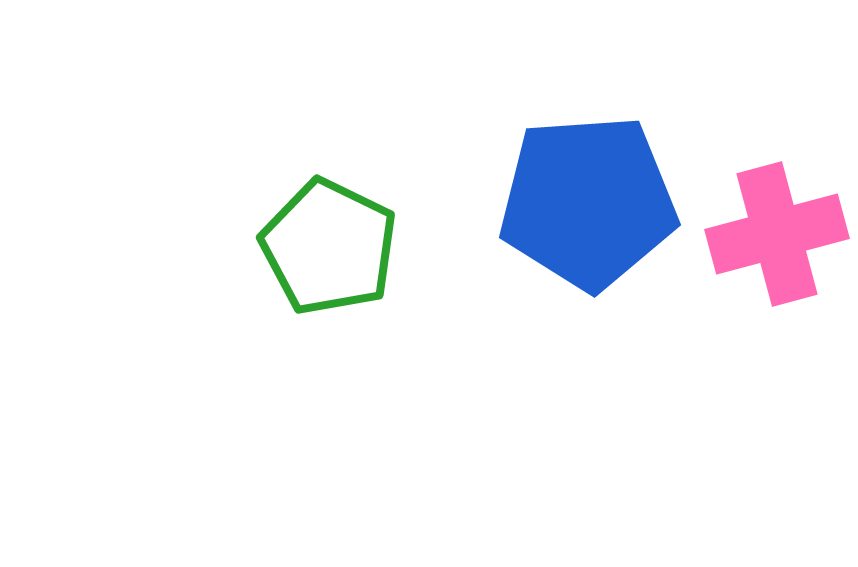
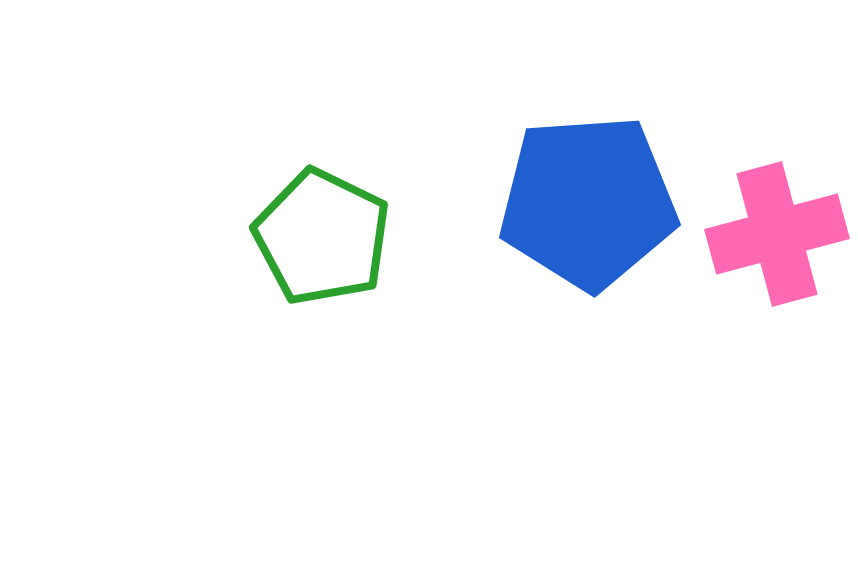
green pentagon: moved 7 px left, 10 px up
